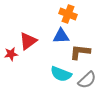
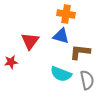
orange cross: moved 2 px left; rotated 12 degrees counterclockwise
blue triangle: rotated 18 degrees clockwise
red triangle: moved 2 px right; rotated 18 degrees counterclockwise
red star: moved 8 px down
gray semicircle: rotated 60 degrees counterclockwise
